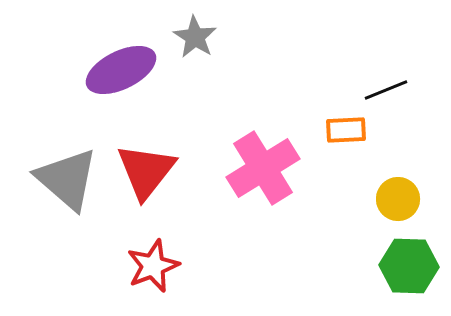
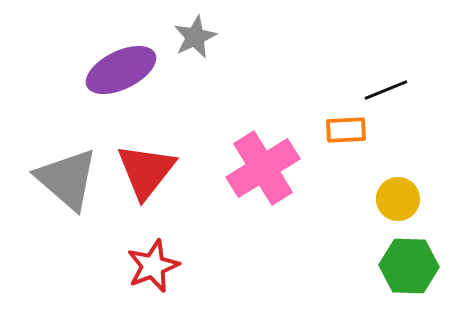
gray star: rotated 15 degrees clockwise
